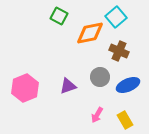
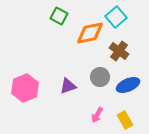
brown cross: rotated 12 degrees clockwise
